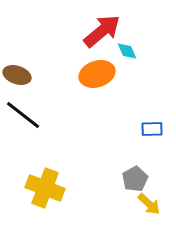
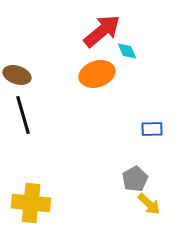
black line: rotated 36 degrees clockwise
yellow cross: moved 14 px left, 15 px down; rotated 15 degrees counterclockwise
